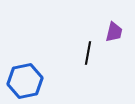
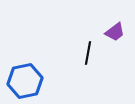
purple trapezoid: moved 1 px right; rotated 40 degrees clockwise
